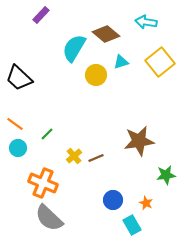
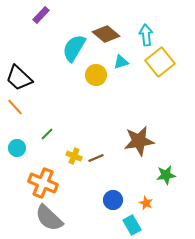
cyan arrow: moved 13 px down; rotated 75 degrees clockwise
orange line: moved 17 px up; rotated 12 degrees clockwise
cyan circle: moved 1 px left
yellow cross: rotated 28 degrees counterclockwise
